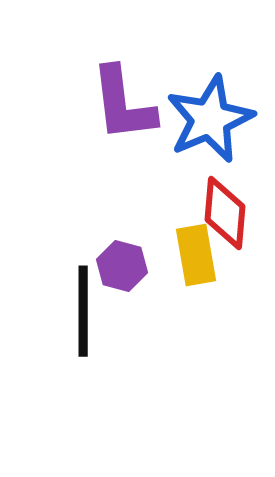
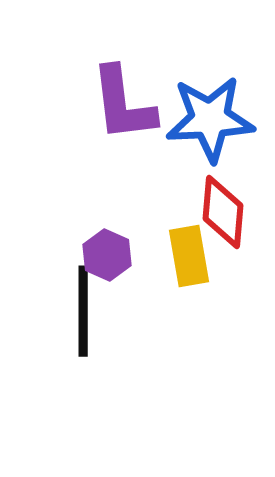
blue star: rotated 20 degrees clockwise
red diamond: moved 2 px left, 1 px up
yellow rectangle: moved 7 px left, 1 px down
purple hexagon: moved 15 px left, 11 px up; rotated 9 degrees clockwise
